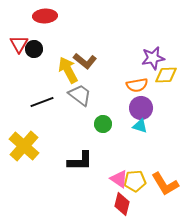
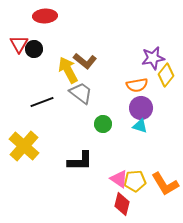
yellow diamond: rotated 50 degrees counterclockwise
gray trapezoid: moved 1 px right, 2 px up
